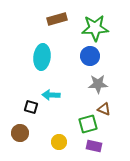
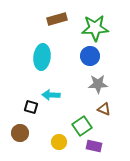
green square: moved 6 px left, 2 px down; rotated 18 degrees counterclockwise
